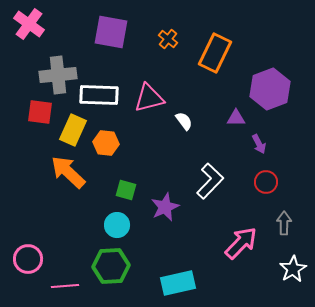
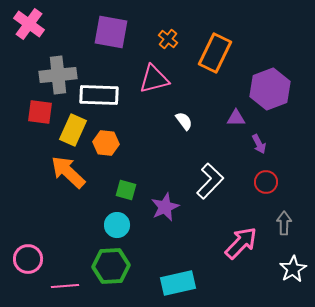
pink triangle: moved 5 px right, 19 px up
